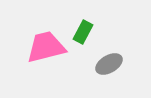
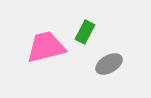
green rectangle: moved 2 px right
